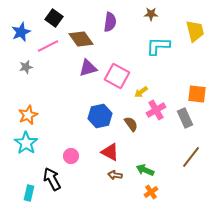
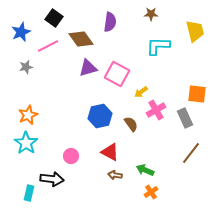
pink square: moved 2 px up
brown line: moved 4 px up
black arrow: rotated 125 degrees clockwise
